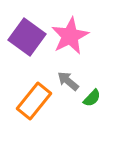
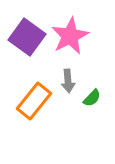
gray arrow: rotated 135 degrees counterclockwise
